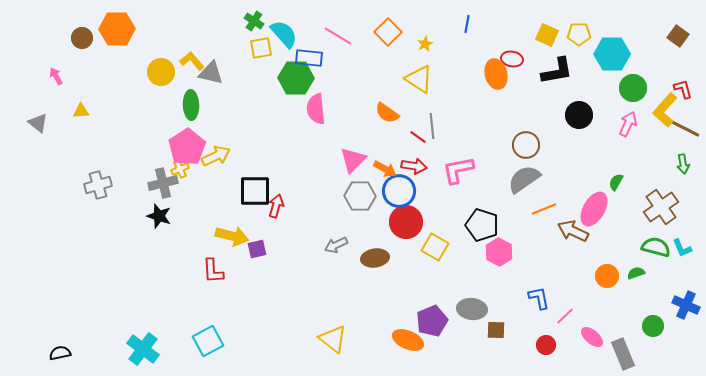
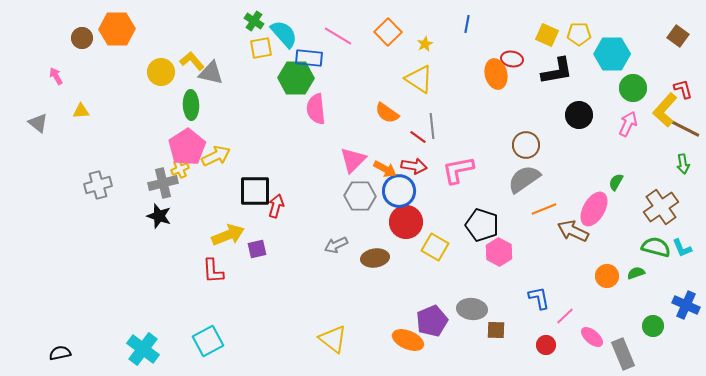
yellow arrow at (232, 236): moved 4 px left, 1 px up; rotated 36 degrees counterclockwise
